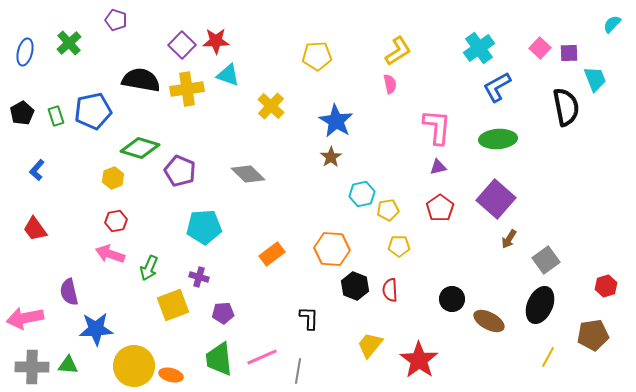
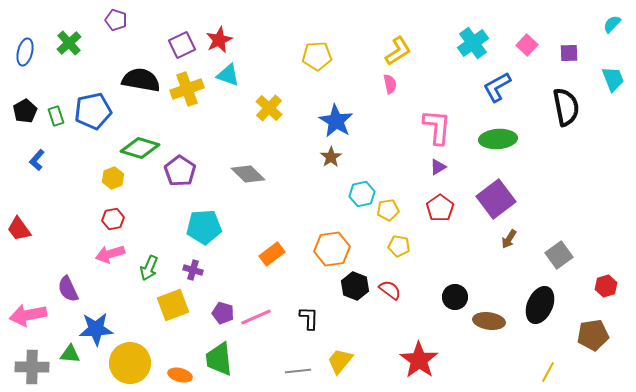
red star at (216, 41): moved 3 px right, 1 px up; rotated 24 degrees counterclockwise
purple square at (182, 45): rotated 20 degrees clockwise
cyan cross at (479, 48): moved 6 px left, 5 px up
pink square at (540, 48): moved 13 px left, 3 px up
cyan trapezoid at (595, 79): moved 18 px right
yellow cross at (187, 89): rotated 12 degrees counterclockwise
yellow cross at (271, 106): moved 2 px left, 2 px down
black pentagon at (22, 113): moved 3 px right, 2 px up
purple triangle at (438, 167): rotated 18 degrees counterclockwise
blue L-shape at (37, 170): moved 10 px up
purple pentagon at (180, 171): rotated 12 degrees clockwise
purple square at (496, 199): rotated 12 degrees clockwise
red hexagon at (116, 221): moved 3 px left, 2 px up
red trapezoid at (35, 229): moved 16 px left
yellow pentagon at (399, 246): rotated 10 degrees clockwise
orange hexagon at (332, 249): rotated 12 degrees counterclockwise
pink arrow at (110, 254): rotated 36 degrees counterclockwise
gray square at (546, 260): moved 13 px right, 5 px up
purple cross at (199, 277): moved 6 px left, 7 px up
red semicircle at (390, 290): rotated 130 degrees clockwise
purple semicircle at (69, 292): moved 1 px left, 3 px up; rotated 12 degrees counterclockwise
black circle at (452, 299): moved 3 px right, 2 px up
purple pentagon at (223, 313): rotated 20 degrees clockwise
pink arrow at (25, 318): moved 3 px right, 3 px up
brown ellipse at (489, 321): rotated 20 degrees counterclockwise
yellow trapezoid at (370, 345): moved 30 px left, 16 px down
pink line at (262, 357): moved 6 px left, 40 px up
yellow line at (548, 357): moved 15 px down
green triangle at (68, 365): moved 2 px right, 11 px up
yellow circle at (134, 366): moved 4 px left, 3 px up
gray line at (298, 371): rotated 75 degrees clockwise
orange ellipse at (171, 375): moved 9 px right
